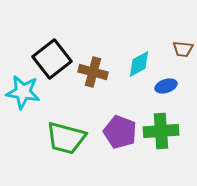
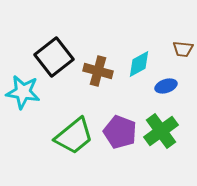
black square: moved 2 px right, 2 px up
brown cross: moved 5 px right, 1 px up
green cross: rotated 32 degrees counterclockwise
green trapezoid: moved 8 px right, 2 px up; rotated 54 degrees counterclockwise
